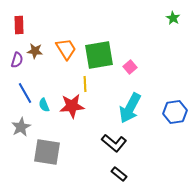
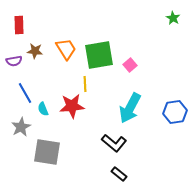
purple semicircle: moved 3 px left, 1 px down; rotated 63 degrees clockwise
pink square: moved 2 px up
cyan semicircle: moved 1 px left, 4 px down
